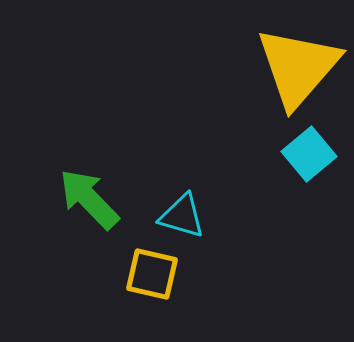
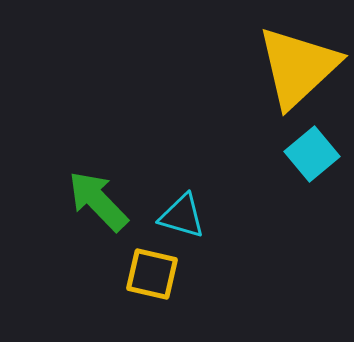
yellow triangle: rotated 6 degrees clockwise
cyan square: moved 3 px right
green arrow: moved 9 px right, 2 px down
